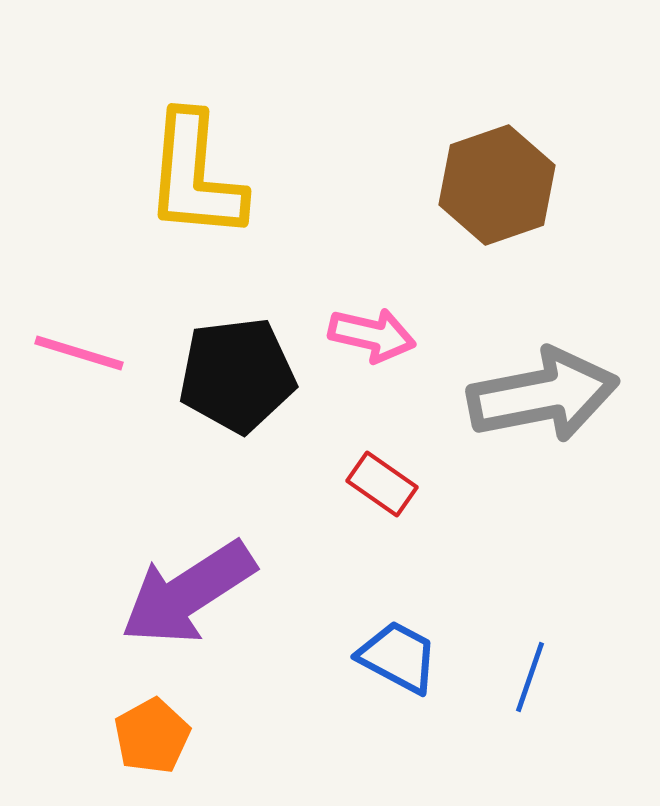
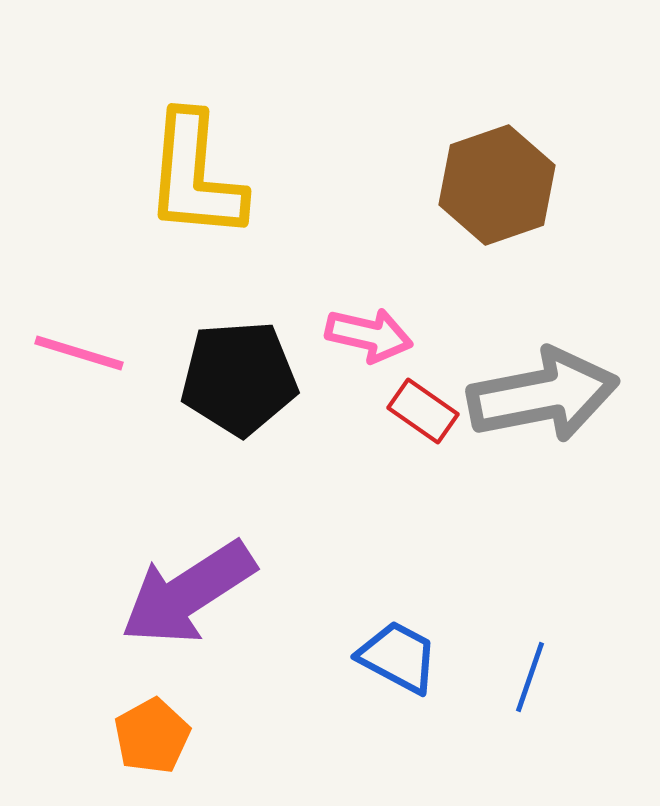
pink arrow: moved 3 px left
black pentagon: moved 2 px right, 3 px down; rotated 3 degrees clockwise
red rectangle: moved 41 px right, 73 px up
